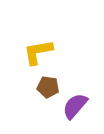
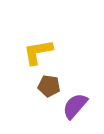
brown pentagon: moved 1 px right, 1 px up
